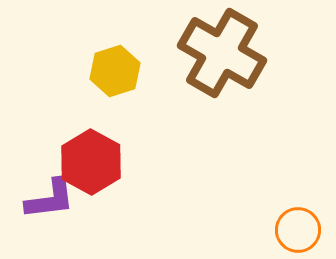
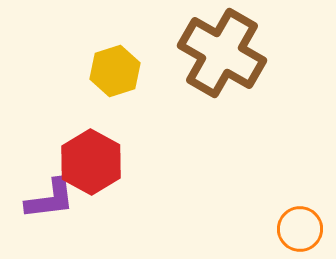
orange circle: moved 2 px right, 1 px up
